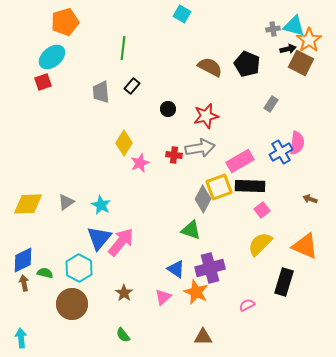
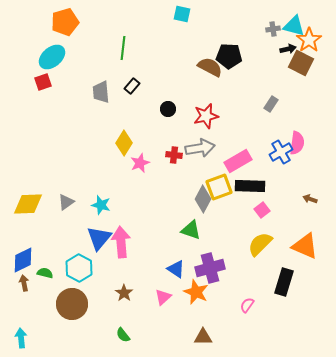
cyan square at (182, 14): rotated 18 degrees counterclockwise
black pentagon at (247, 64): moved 18 px left, 8 px up; rotated 20 degrees counterclockwise
pink rectangle at (240, 161): moved 2 px left
cyan star at (101, 205): rotated 12 degrees counterclockwise
pink arrow at (121, 242): rotated 44 degrees counterclockwise
pink semicircle at (247, 305): rotated 28 degrees counterclockwise
